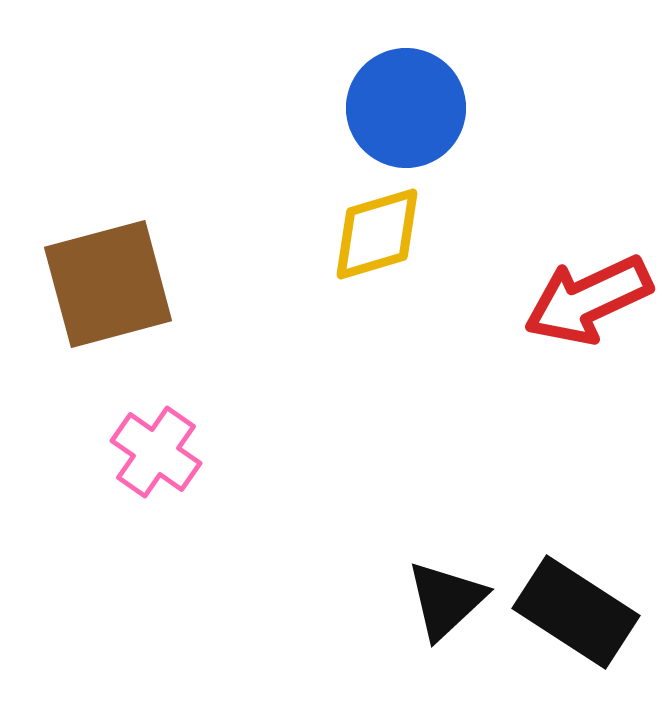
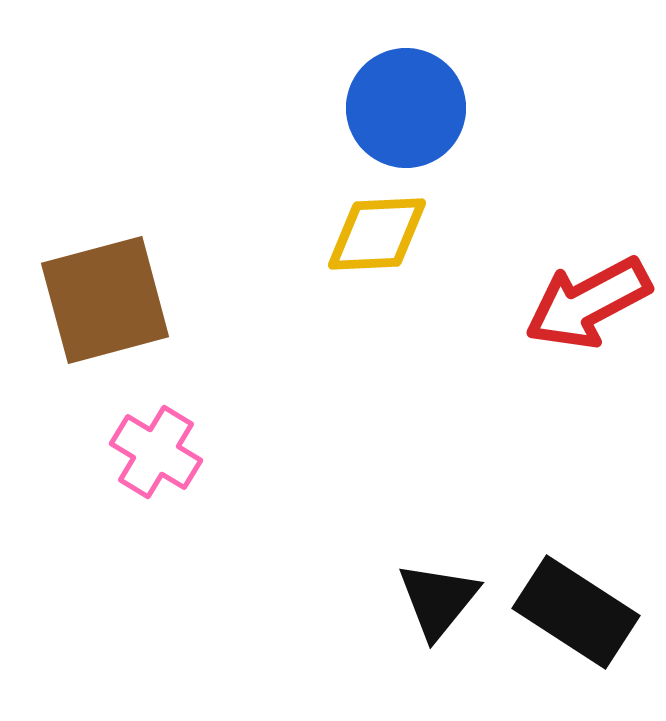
yellow diamond: rotated 14 degrees clockwise
brown square: moved 3 px left, 16 px down
red arrow: moved 3 px down; rotated 3 degrees counterclockwise
pink cross: rotated 4 degrees counterclockwise
black triangle: moved 8 px left; rotated 8 degrees counterclockwise
